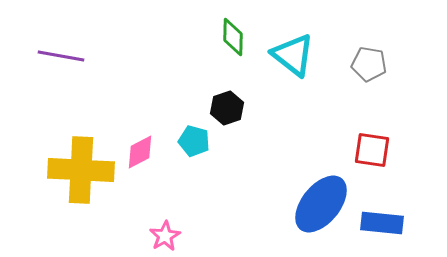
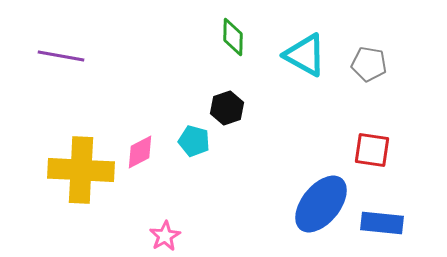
cyan triangle: moved 12 px right; rotated 9 degrees counterclockwise
